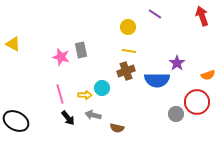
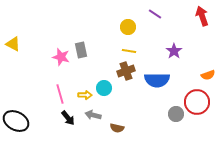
purple star: moved 3 px left, 12 px up
cyan circle: moved 2 px right
